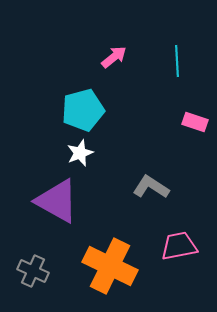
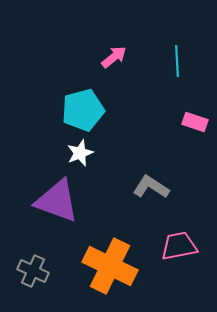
purple triangle: rotated 9 degrees counterclockwise
